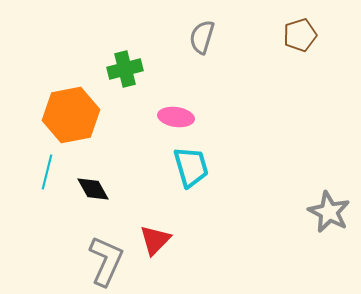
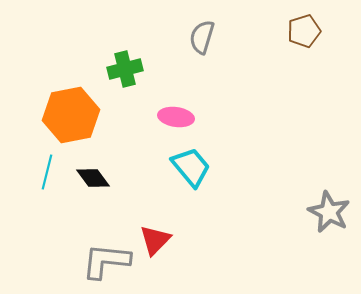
brown pentagon: moved 4 px right, 4 px up
cyan trapezoid: rotated 24 degrees counterclockwise
black diamond: moved 11 px up; rotated 8 degrees counterclockwise
gray L-shape: rotated 108 degrees counterclockwise
